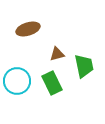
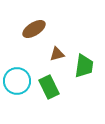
brown ellipse: moved 6 px right; rotated 15 degrees counterclockwise
green trapezoid: rotated 20 degrees clockwise
green rectangle: moved 3 px left, 4 px down
